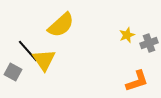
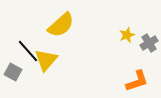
gray cross: rotated 12 degrees counterclockwise
yellow triangle: moved 2 px right; rotated 15 degrees clockwise
